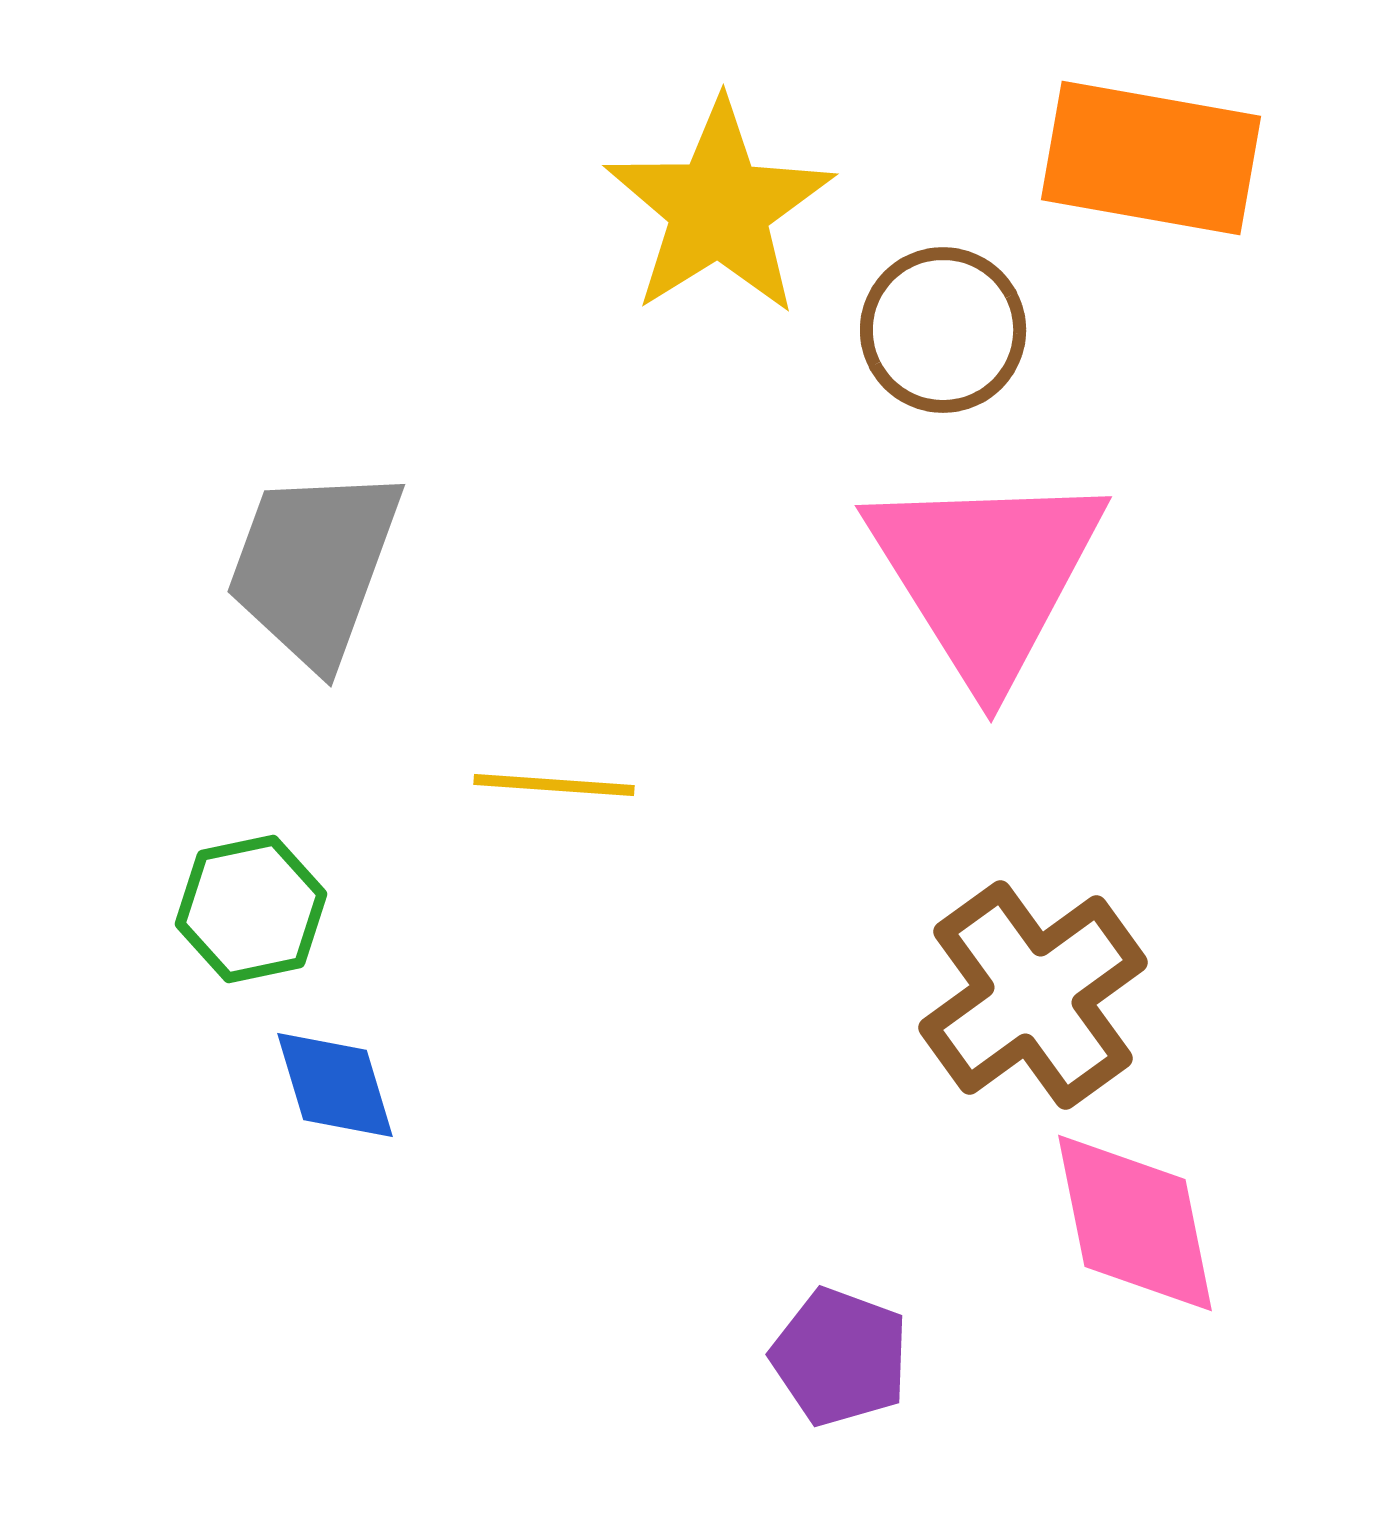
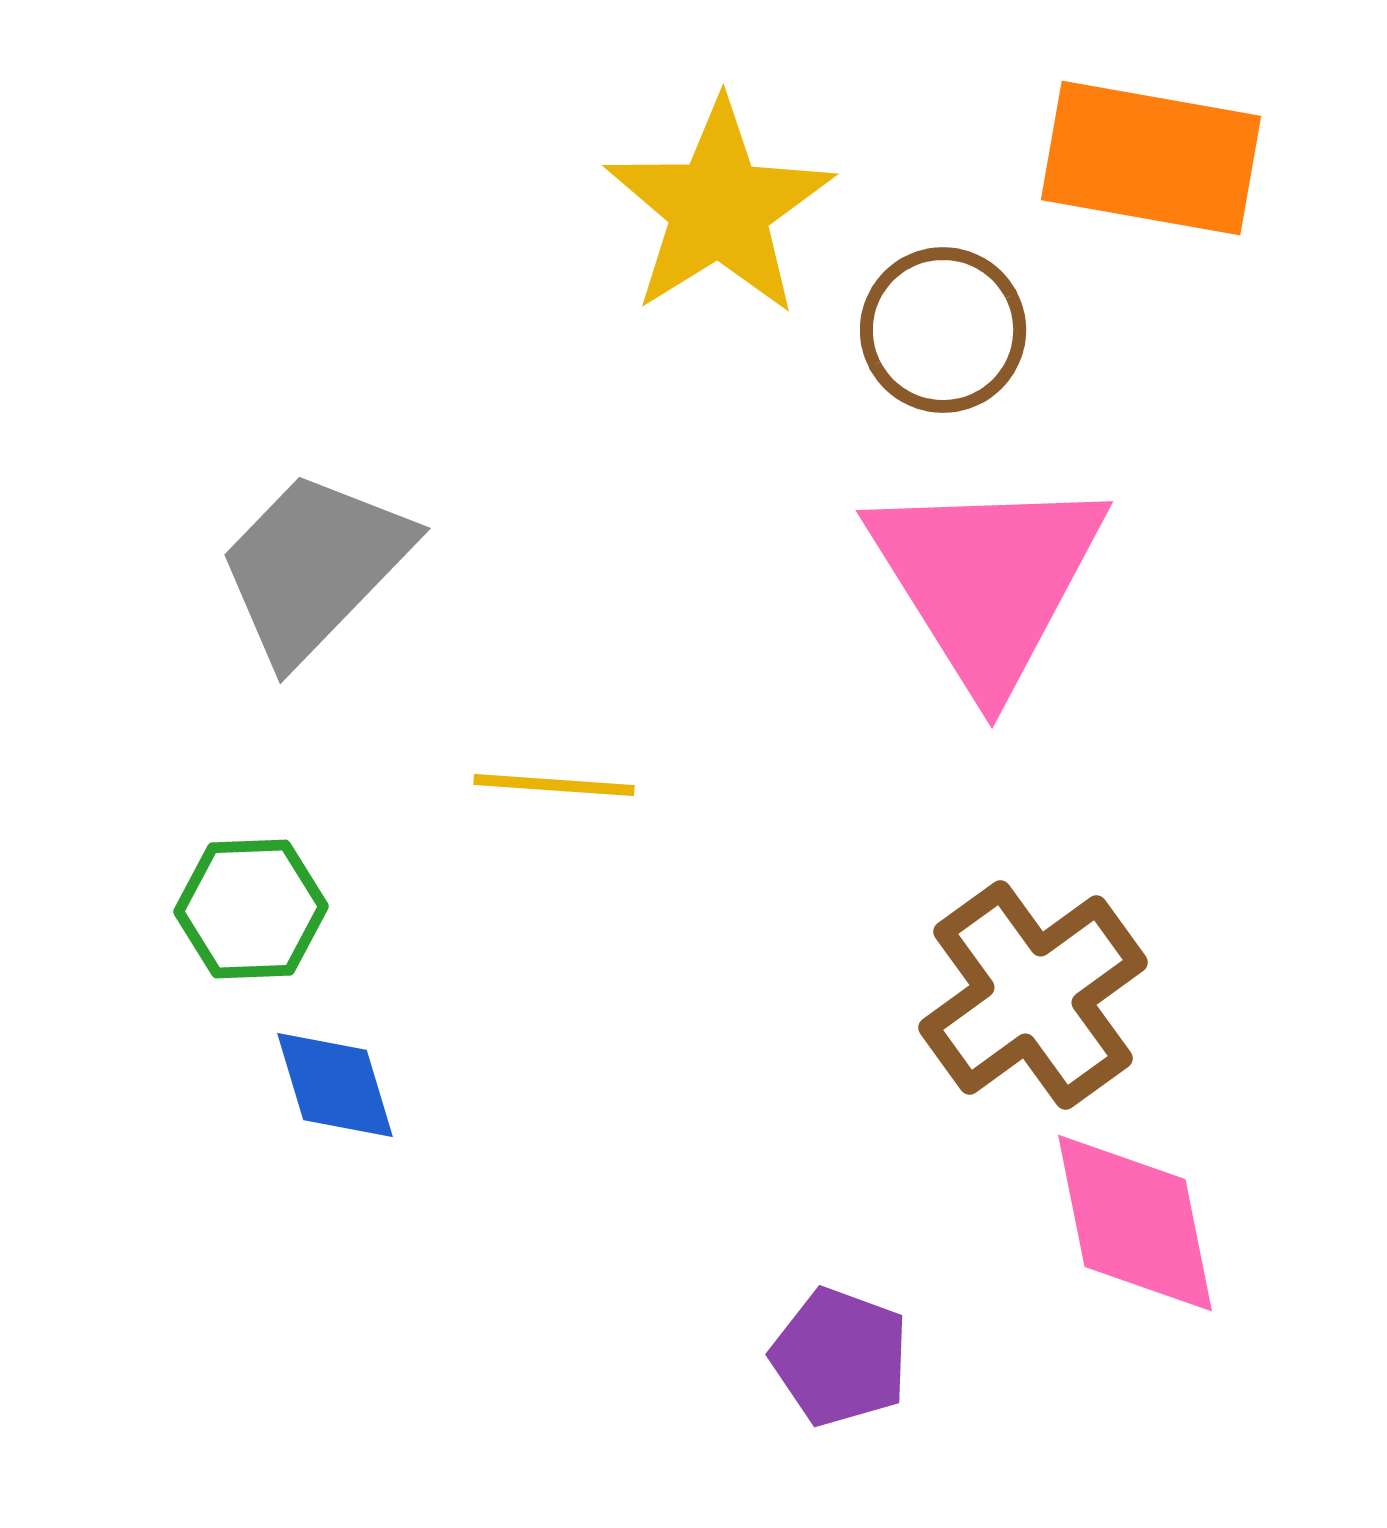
gray trapezoid: rotated 24 degrees clockwise
pink triangle: moved 1 px right, 5 px down
green hexagon: rotated 10 degrees clockwise
